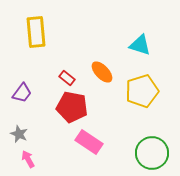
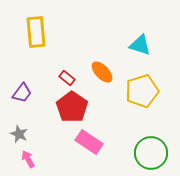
red pentagon: rotated 24 degrees clockwise
green circle: moved 1 px left
